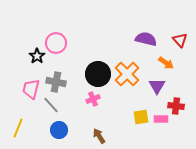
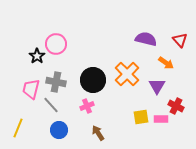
pink circle: moved 1 px down
black circle: moved 5 px left, 6 px down
pink cross: moved 6 px left, 7 px down
red cross: rotated 21 degrees clockwise
brown arrow: moved 1 px left, 3 px up
